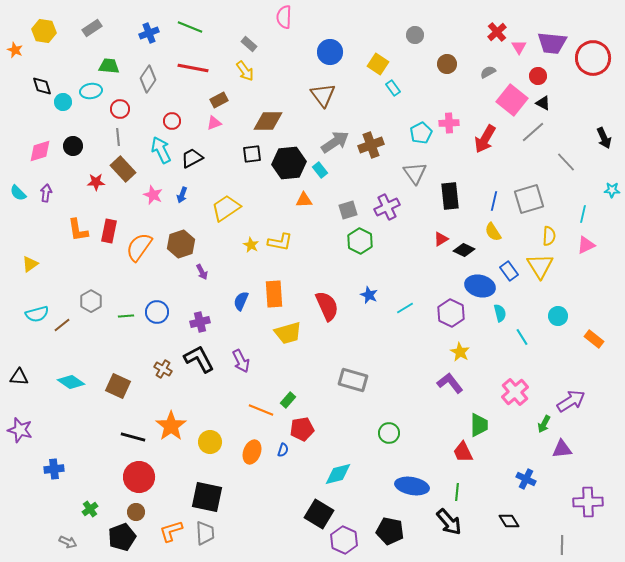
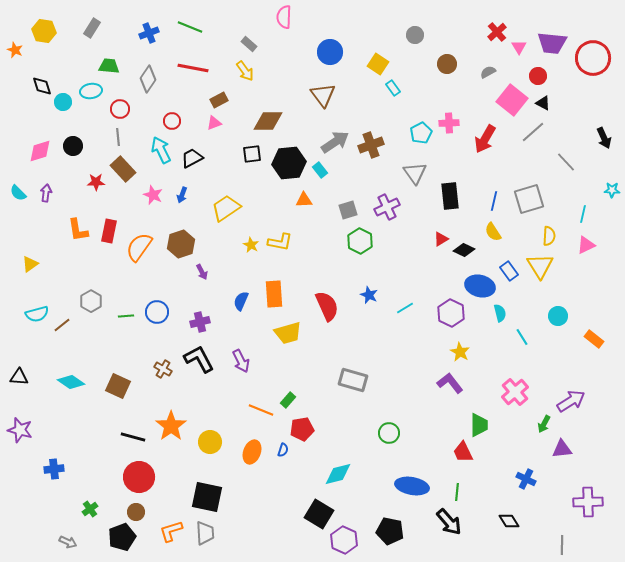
gray rectangle at (92, 28): rotated 24 degrees counterclockwise
